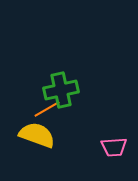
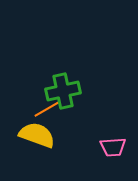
green cross: moved 2 px right, 1 px down
pink trapezoid: moved 1 px left
